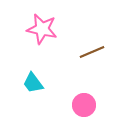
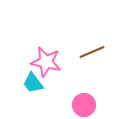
pink star: moved 4 px right, 33 px down
